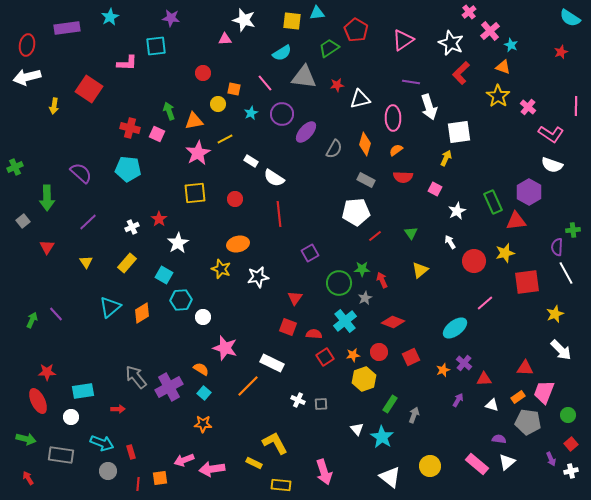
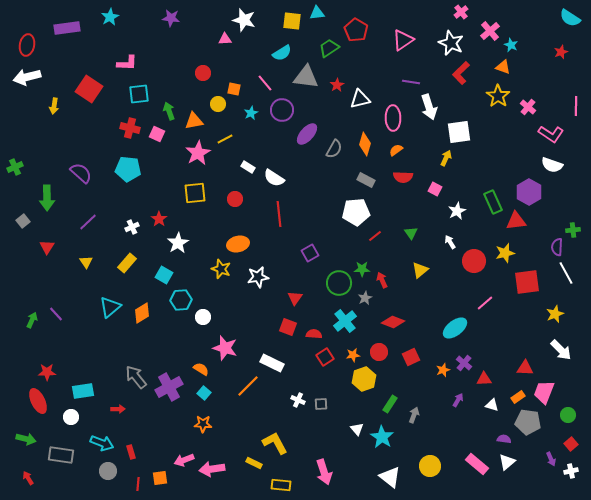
pink cross at (469, 12): moved 8 px left
cyan square at (156, 46): moved 17 px left, 48 px down
gray triangle at (304, 77): moved 2 px right
red star at (337, 85): rotated 24 degrees counterclockwise
purple circle at (282, 114): moved 4 px up
purple ellipse at (306, 132): moved 1 px right, 2 px down
white rectangle at (251, 161): moved 3 px left, 6 px down
purple semicircle at (499, 439): moved 5 px right
